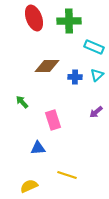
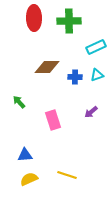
red ellipse: rotated 20 degrees clockwise
cyan rectangle: moved 2 px right; rotated 48 degrees counterclockwise
brown diamond: moved 1 px down
cyan triangle: rotated 24 degrees clockwise
green arrow: moved 3 px left
purple arrow: moved 5 px left
blue triangle: moved 13 px left, 7 px down
yellow semicircle: moved 7 px up
